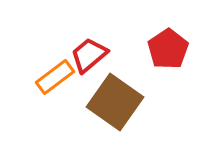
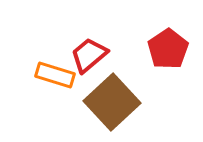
orange rectangle: moved 2 px up; rotated 54 degrees clockwise
brown square: moved 3 px left; rotated 12 degrees clockwise
